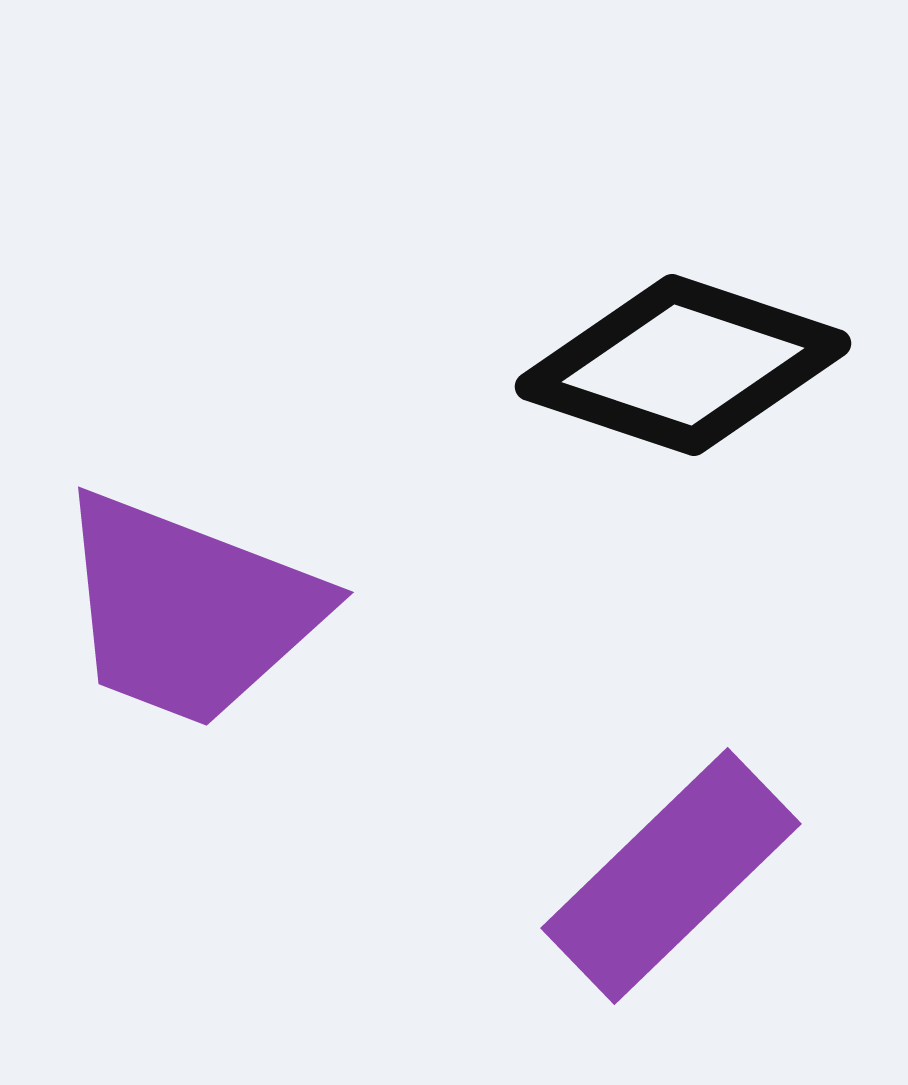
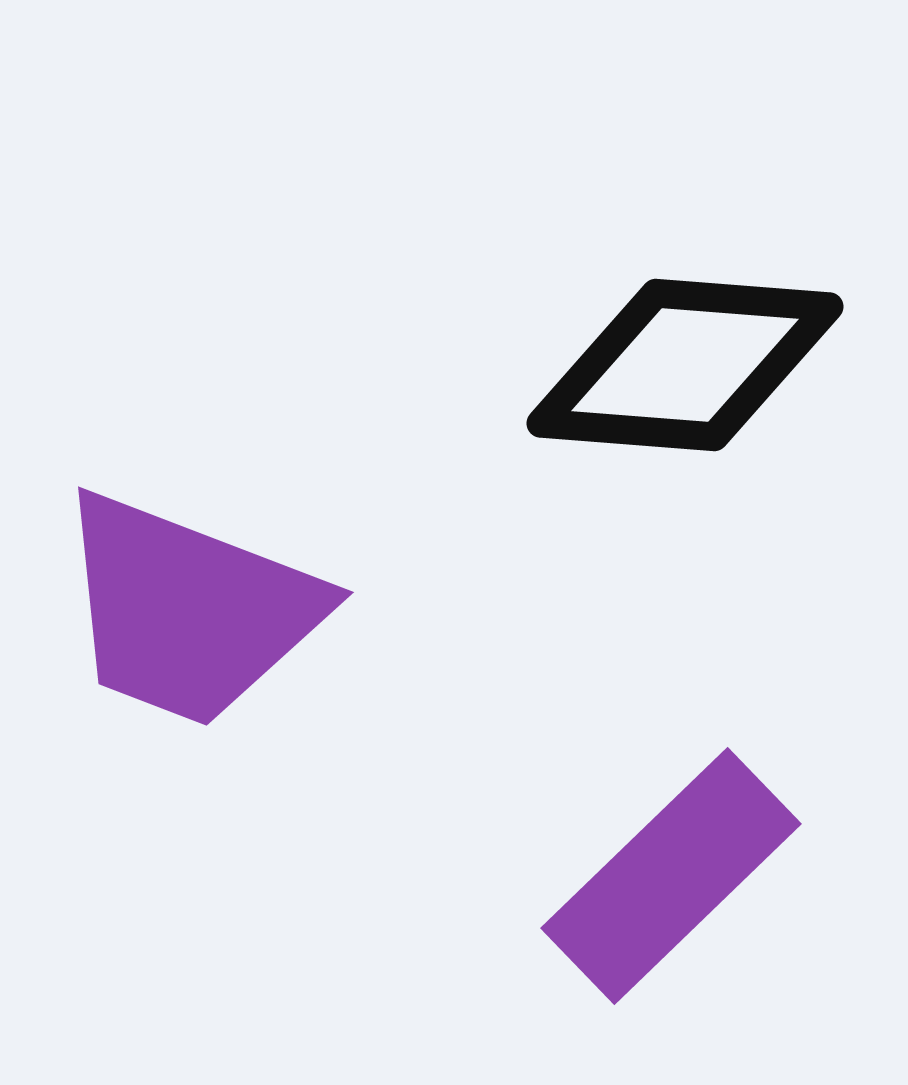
black diamond: moved 2 px right; rotated 14 degrees counterclockwise
